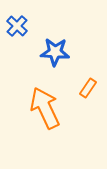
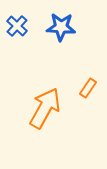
blue star: moved 6 px right, 25 px up
orange arrow: rotated 54 degrees clockwise
